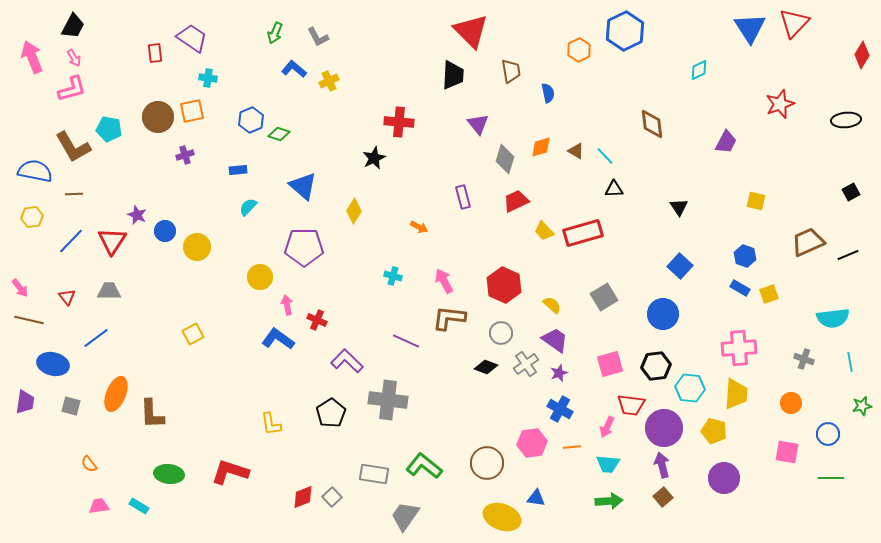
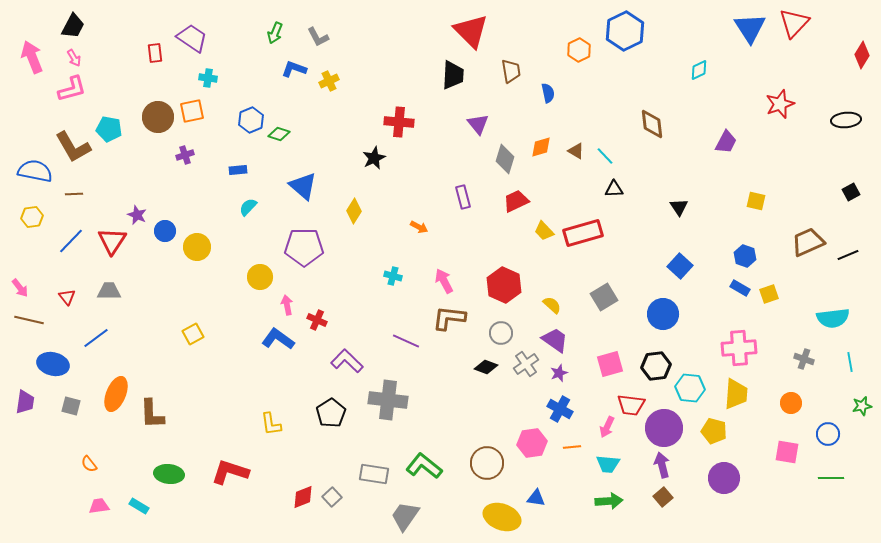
blue L-shape at (294, 69): rotated 20 degrees counterclockwise
